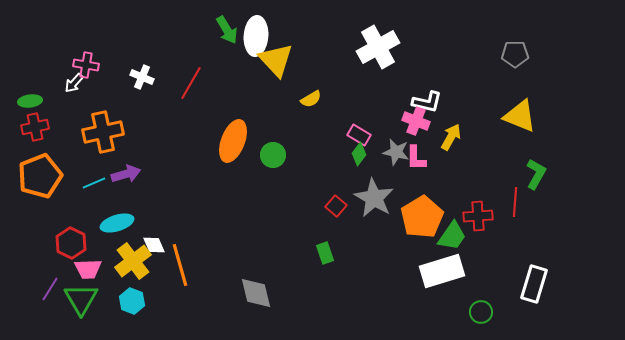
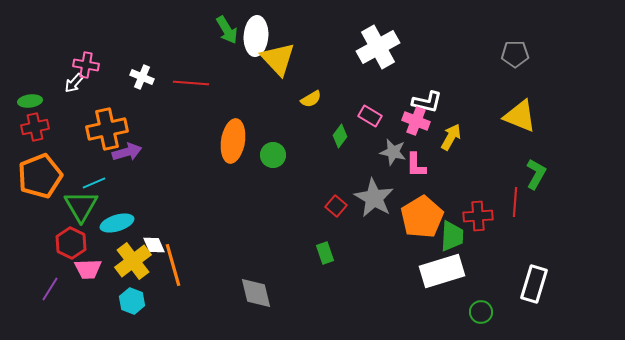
yellow triangle at (276, 60): moved 2 px right, 1 px up
red line at (191, 83): rotated 64 degrees clockwise
orange cross at (103, 132): moved 4 px right, 3 px up
pink rectangle at (359, 135): moved 11 px right, 19 px up
orange ellipse at (233, 141): rotated 12 degrees counterclockwise
gray star at (396, 152): moved 3 px left
green diamond at (359, 154): moved 19 px left, 18 px up
pink L-shape at (416, 158): moved 7 px down
purple arrow at (126, 174): moved 1 px right, 22 px up
green trapezoid at (452, 236): rotated 32 degrees counterclockwise
orange line at (180, 265): moved 7 px left
green triangle at (81, 299): moved 93 px up
